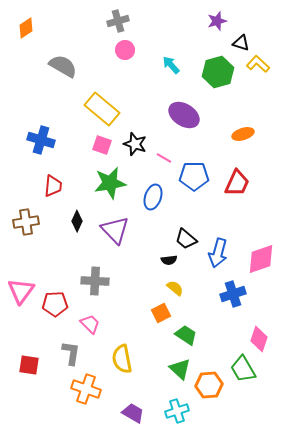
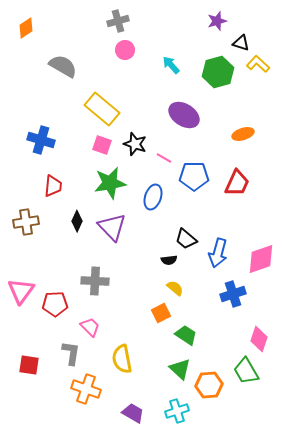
purple triangle at (115, 230): moved 3 px left, 3 px up
pink trapezoid at (90, 324): moved 3 px down
green trapezoid at (243, 369): moved 3 px right, 2 px down
